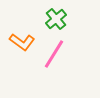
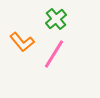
orange L-shape: rotated 15 degrees clockwise
